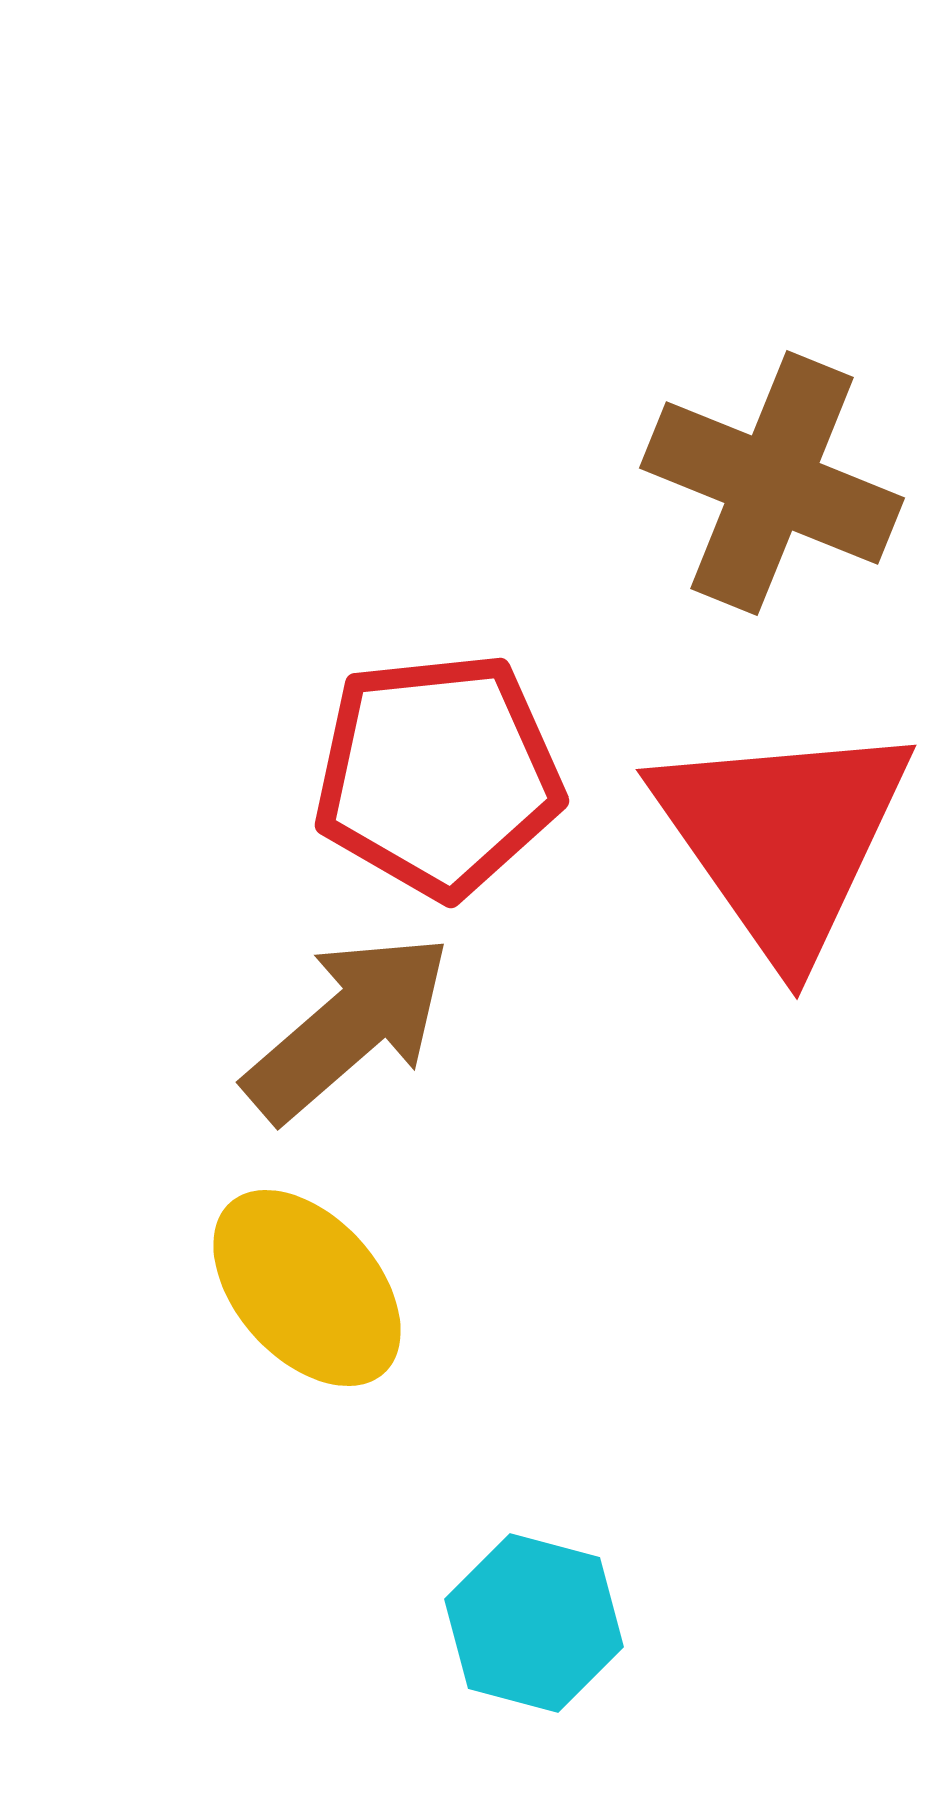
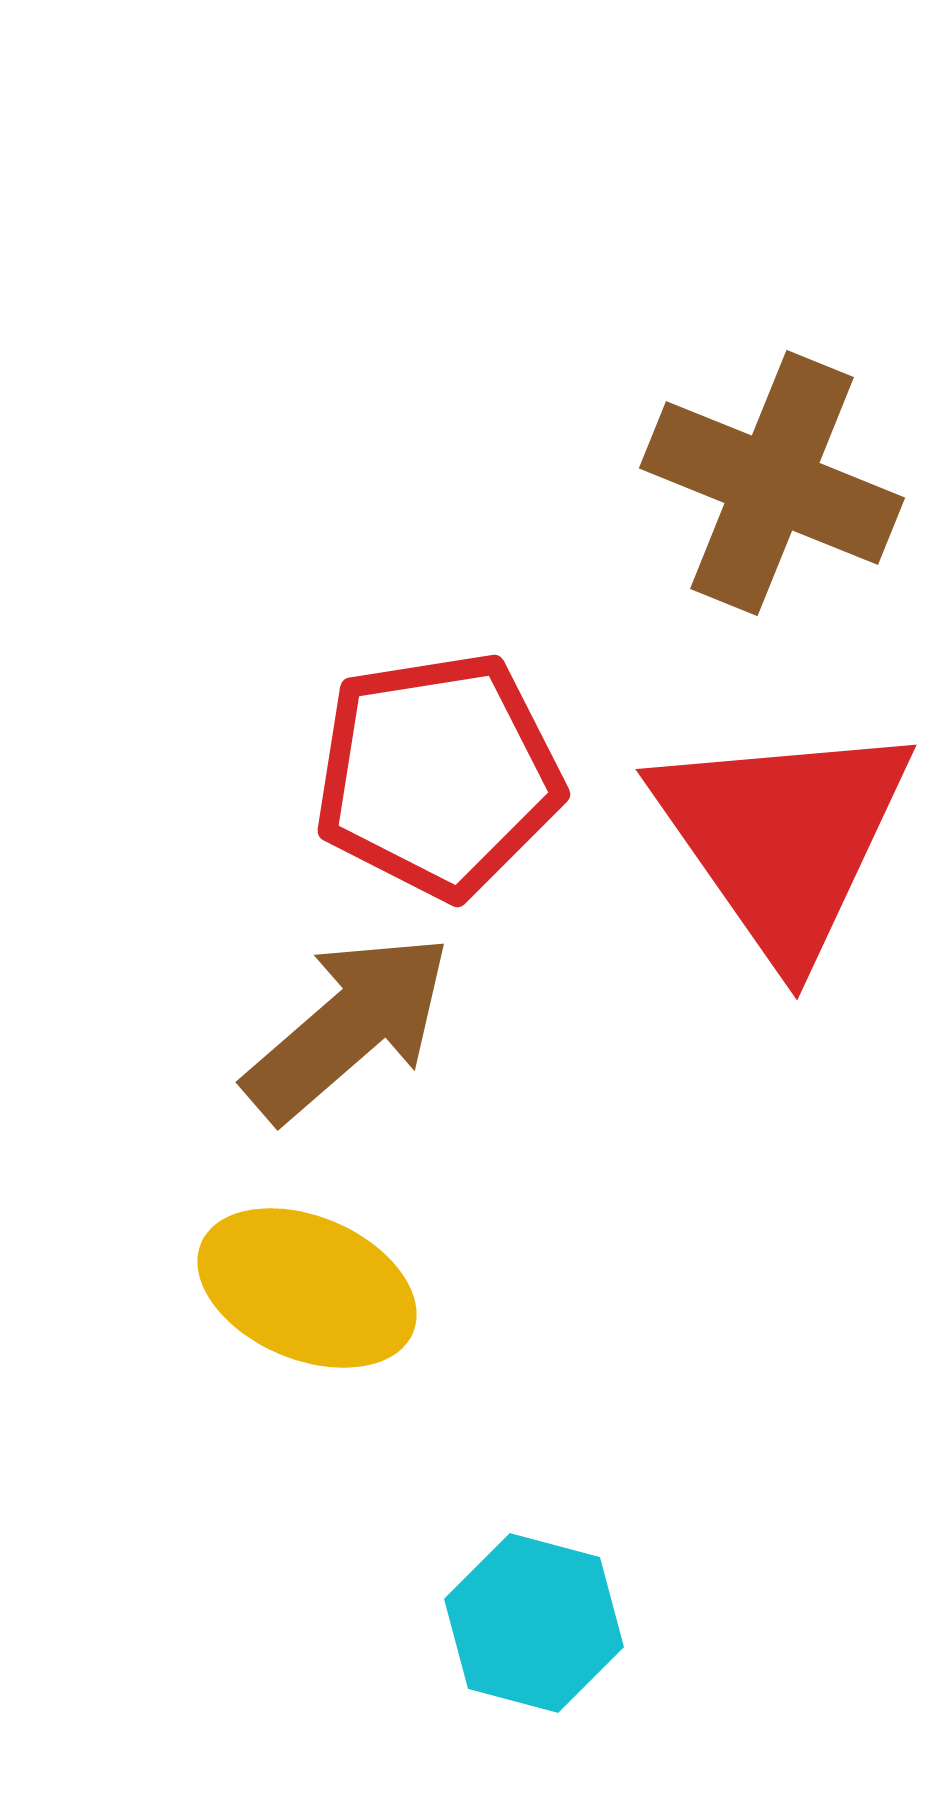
red pentagon: rotated 3 degrees counterclockwise
yellow ellipse: rotated 25 degrees counterclockwise
